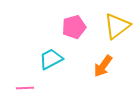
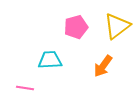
pink pentagon: moved 2 px right
cyan trapezoid: moved 1 px left, 1 px down; rotated 25 degrees clockwise
pink line: rotated 12 degrees clockwise
